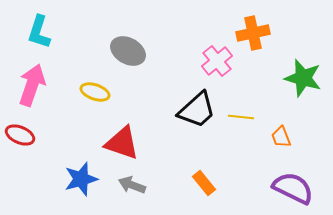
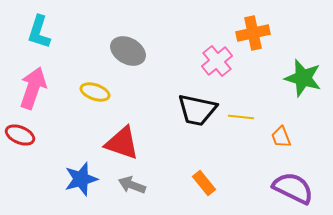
pink arrow: moved 1 px right, 3 px down
black trapezoid: rotated 54 degrees clockwise
